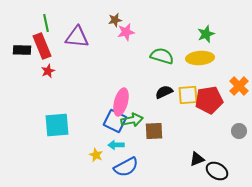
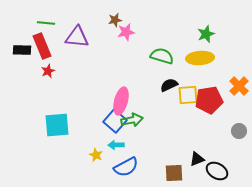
green line: rotated 72 degrees counterclockwise
black semicircle: moved 5 px right, 7 px up
pink ellipse: moved 1 px up
blue square: rotated 15 degrees clockwise
brown square: moved 20 px right, 42 px down
